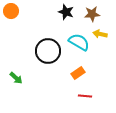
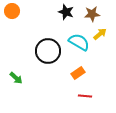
orange circle: moved 1 px right
yellow arrow: rotated 128 degrees clockwise
